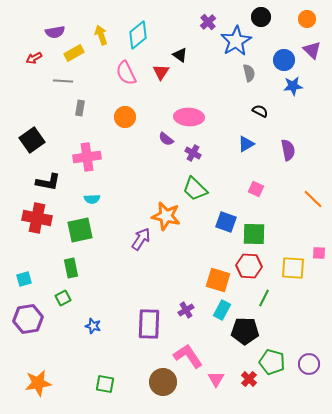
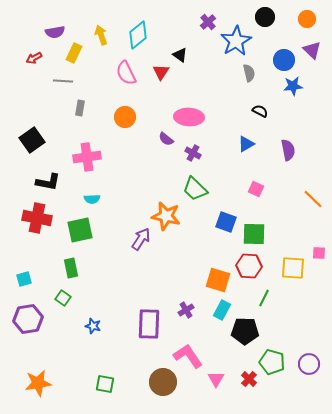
black circle at (261, 17): moved 4 px right
yellow rectangle at (74, 53): rotated 36 degrees counterclockwise
green square at (63, 298): rotated 28 degrees counterclockwise
